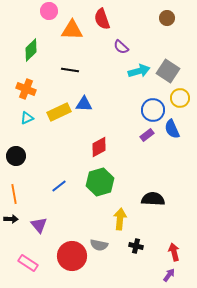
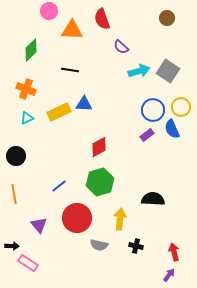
yellow circle: moved 1 px right, 9 px down
black arrow: moved 1 px right, 27 px down
red circle: moved 5 px right, 38 px up
